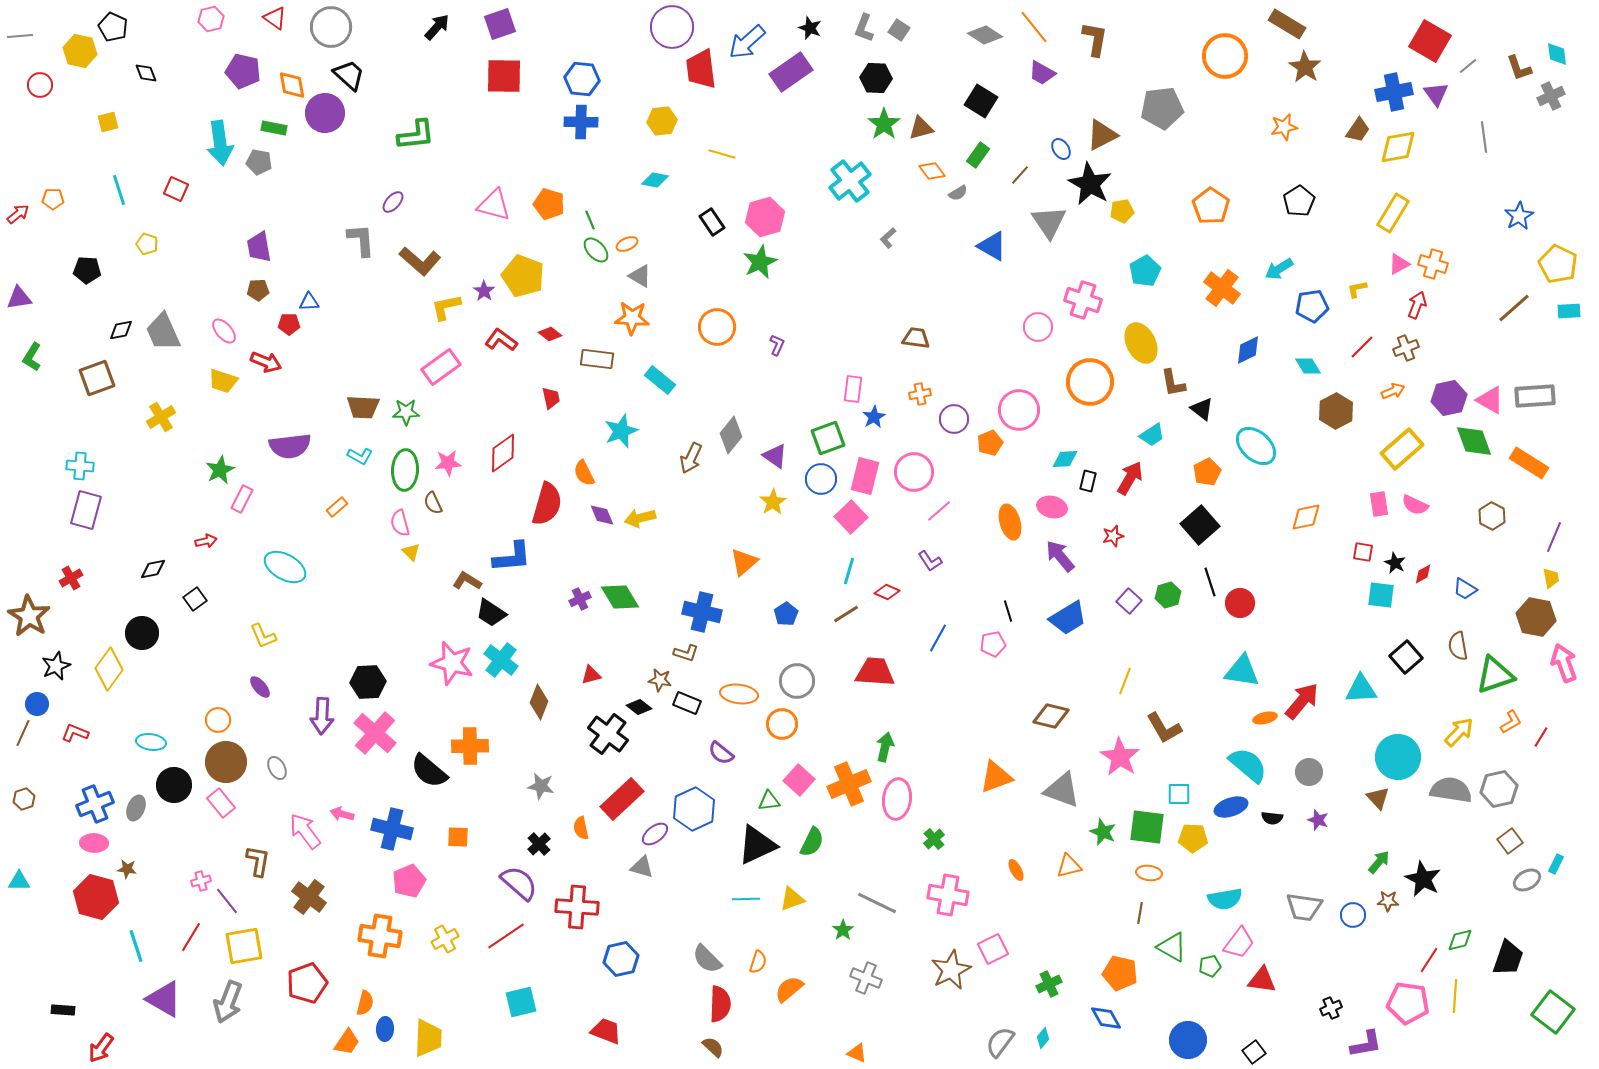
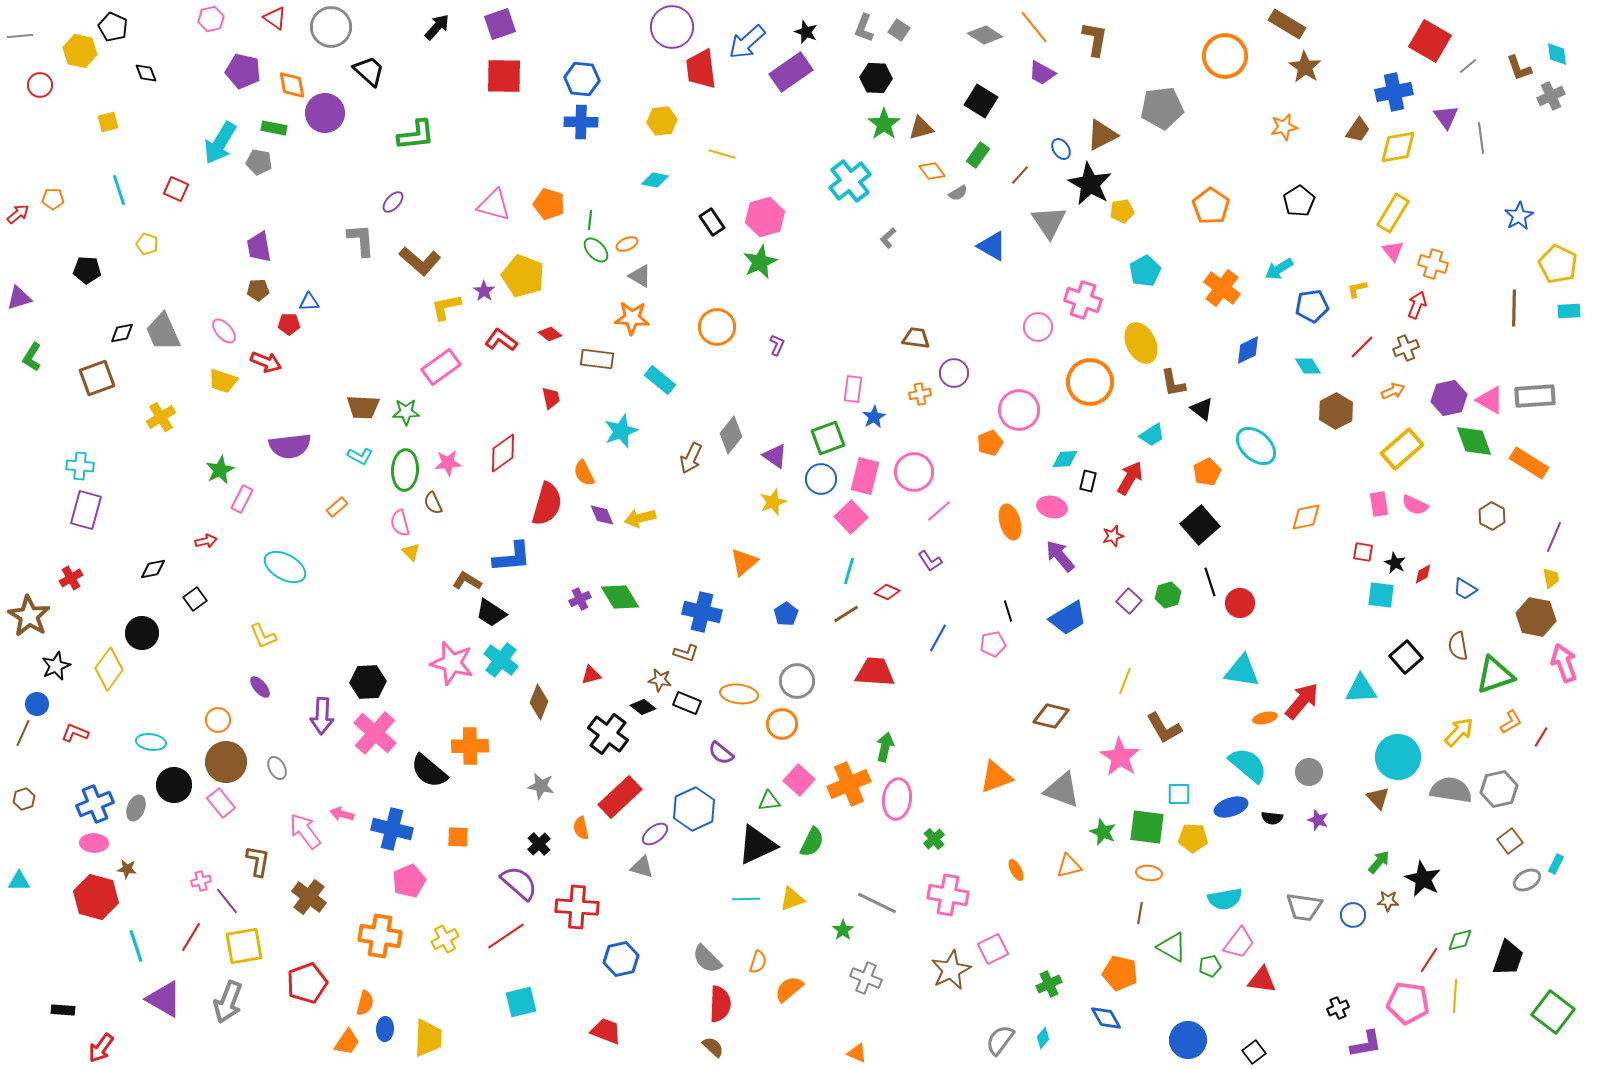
black star at (810, 28): moved 4 px left, 4 px down
black trapezoid at (349, 75): moved 20 px right, 4 px up
purple triangle at (1436, 94): moved 10 px right, 23 px down
gray line at (1484, 137): moved 3 px left, 1 px down
cyan arrow at (220, 143): rotated 39 degrees clockwise
green line at (590, 220): rotated 30 degrees clockwise
pink triangle at (1399, 264): moved 6 px left, 13 px up; rotated 40 degrees counterclockwise
purple triangle at (19, 298): rotated 8 degrees counterclockwise
brown line at (1514, 308): rotated 48 degrees counterclockwise
black diamond at (121, 330): moved 1 px right, 3 px down
purple circle at (954, 419): moved 46 px up
yellow star at (773, 502): rotated 12 degrees clockwise
black diamond at (639, 707): moved 4 px right
red rectangle at (622, 799): moved 2 px left, 2 px up
black cross at (1331, 1008): moved 7 px right
gray semicircle at (1000, 1042): moved 2 px up
